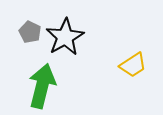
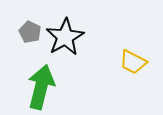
yellow trapezoid: moved 3 px up; rotated 60 degrees clockwise
green arrow: moved 1 px left, 1 px down
